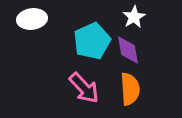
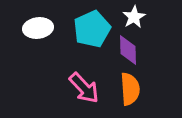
white ellipse: moved 6 px right, 9 px down
cyan pentagon: moved 12 px up
purple diamond: rotated 8 degrees clockwise
